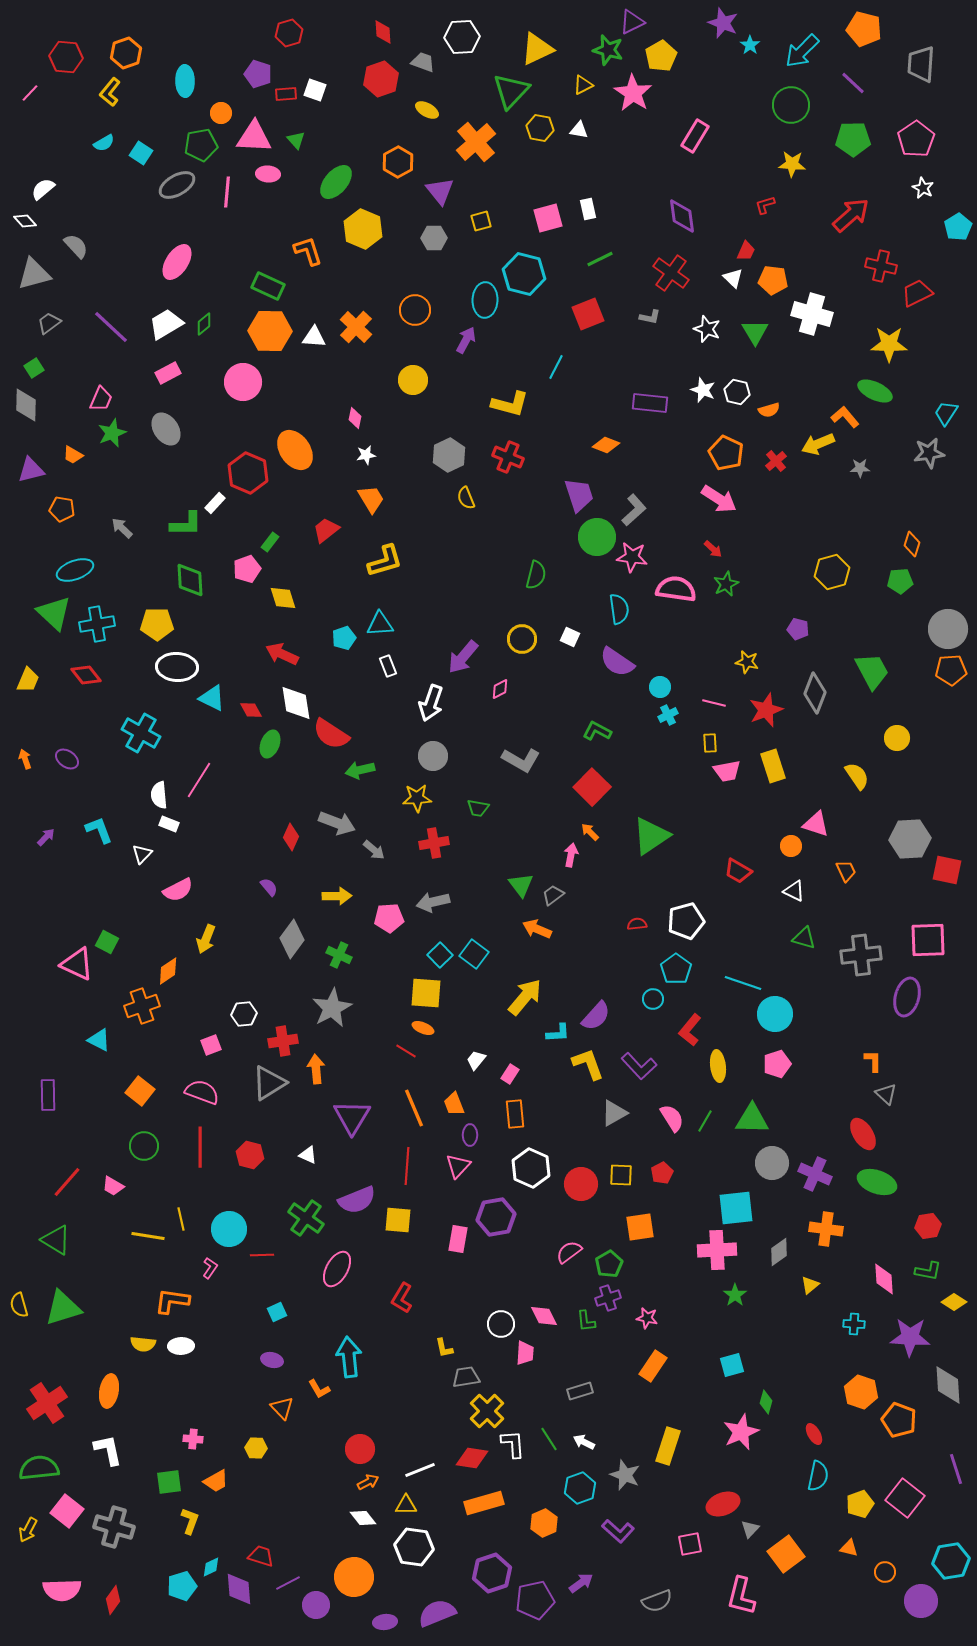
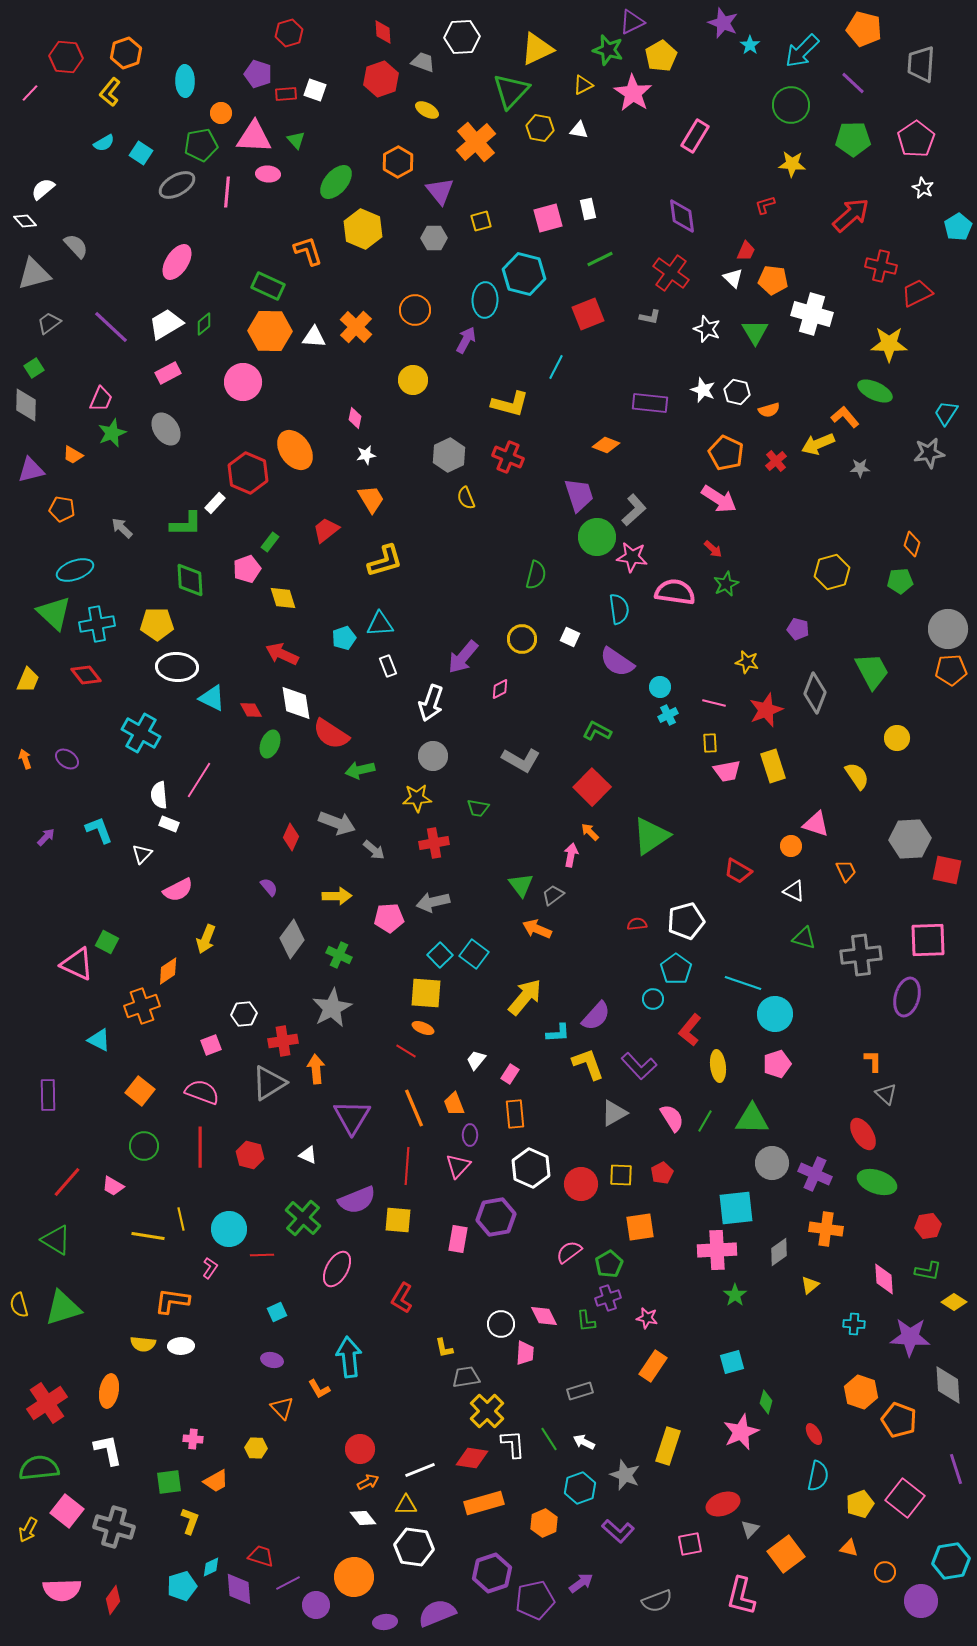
pink semicircle at (676, 589): moved 1 px left, 3 px down
green cross at (306, 1218): moved 3 px left; rotated 6 degrees clockwise
cyan square at (732, 1365): moved 3 px up
